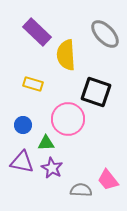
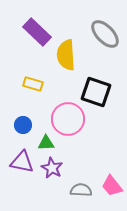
pink trapezoid: moved 4 px right, 6 px down
